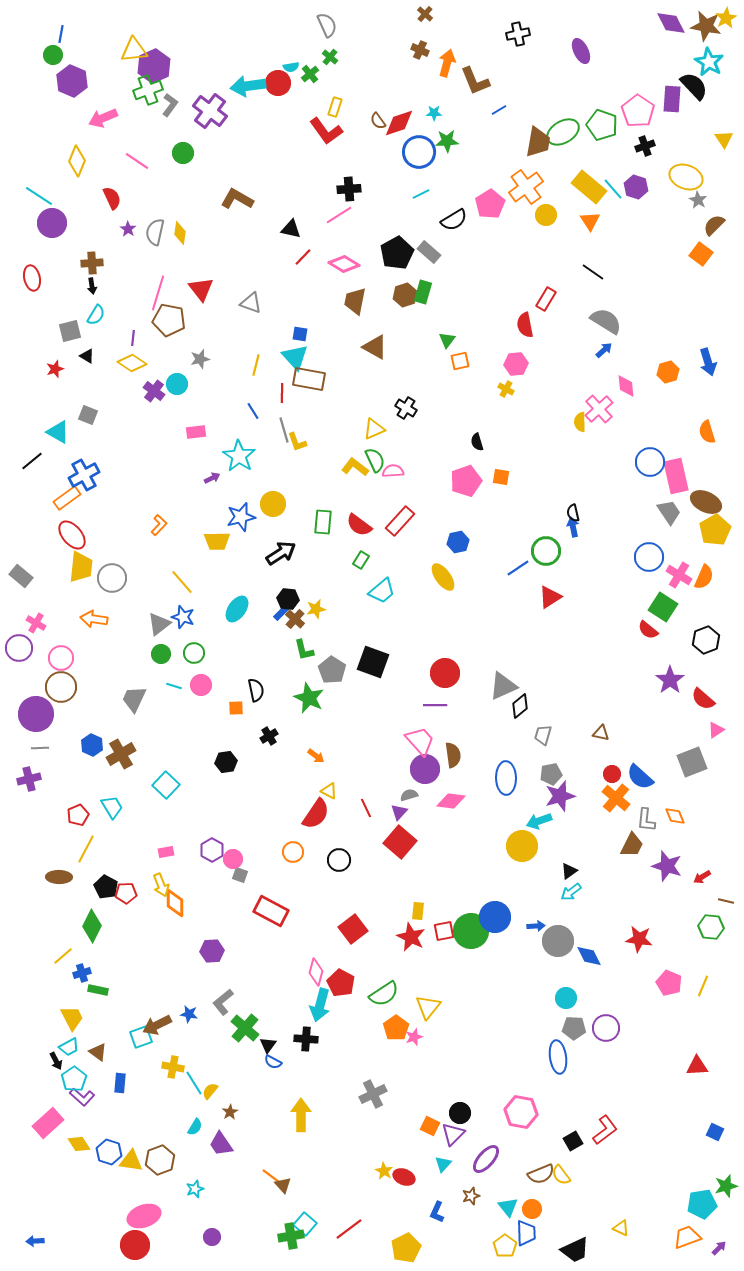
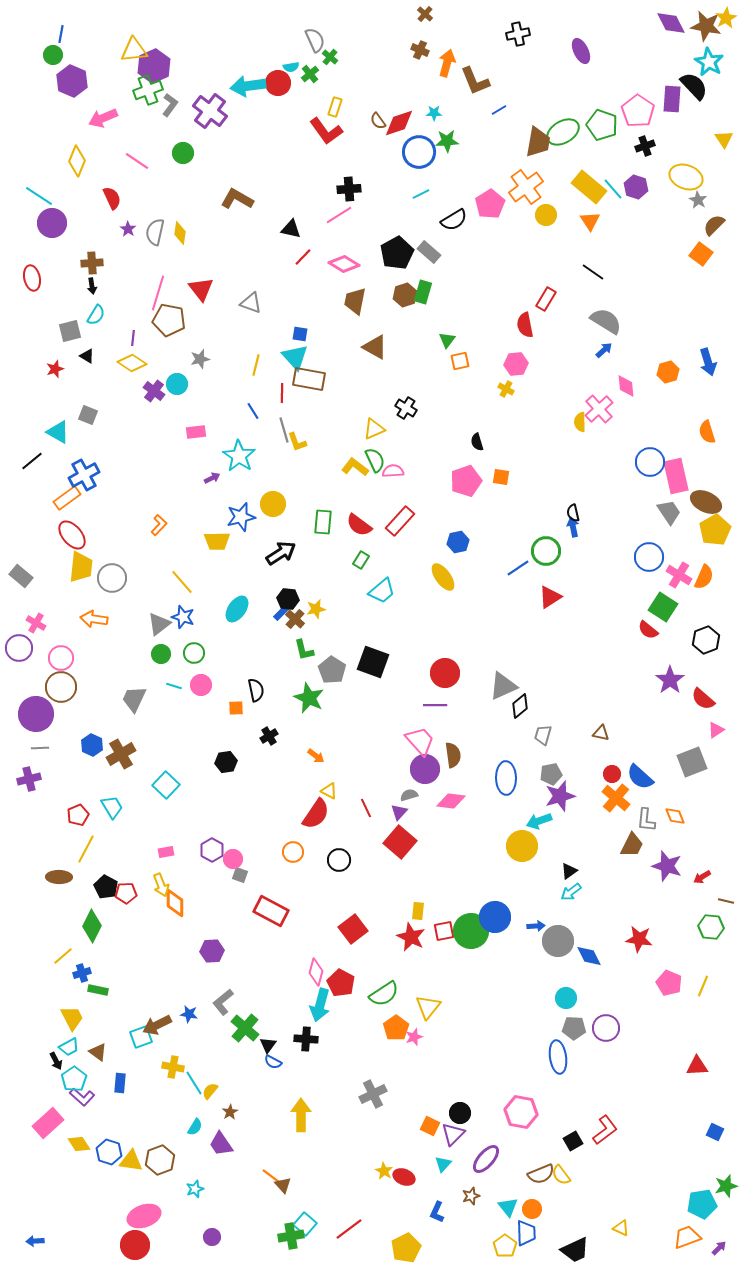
gray semicircle at (327, 25): moved 12 px left, 15 px down
